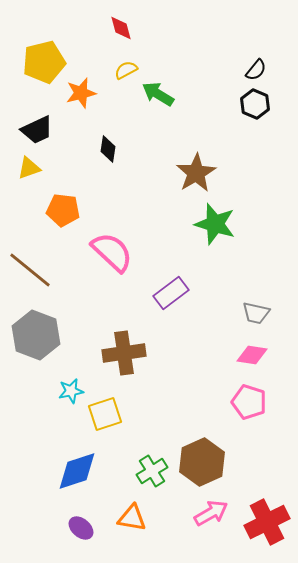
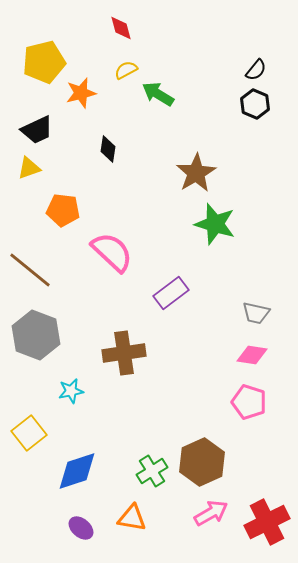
yellow square: moved 76 px left, 19 px down; rotated 20 degrees counterclockwise
